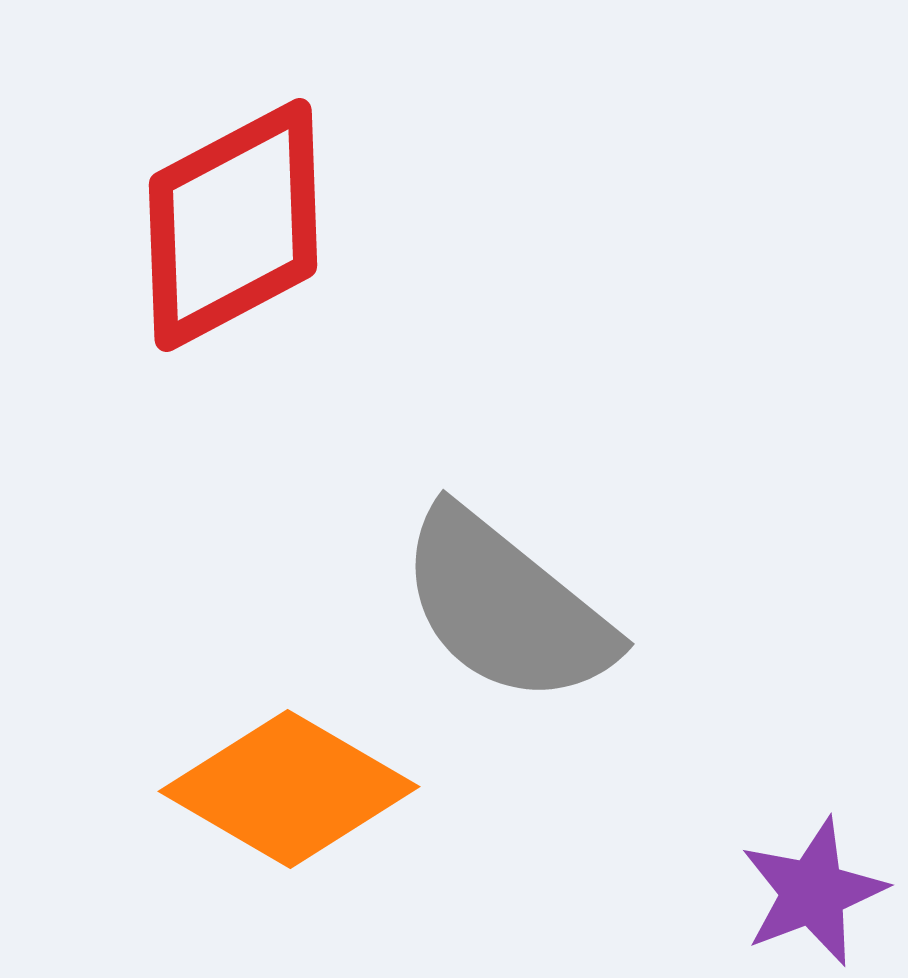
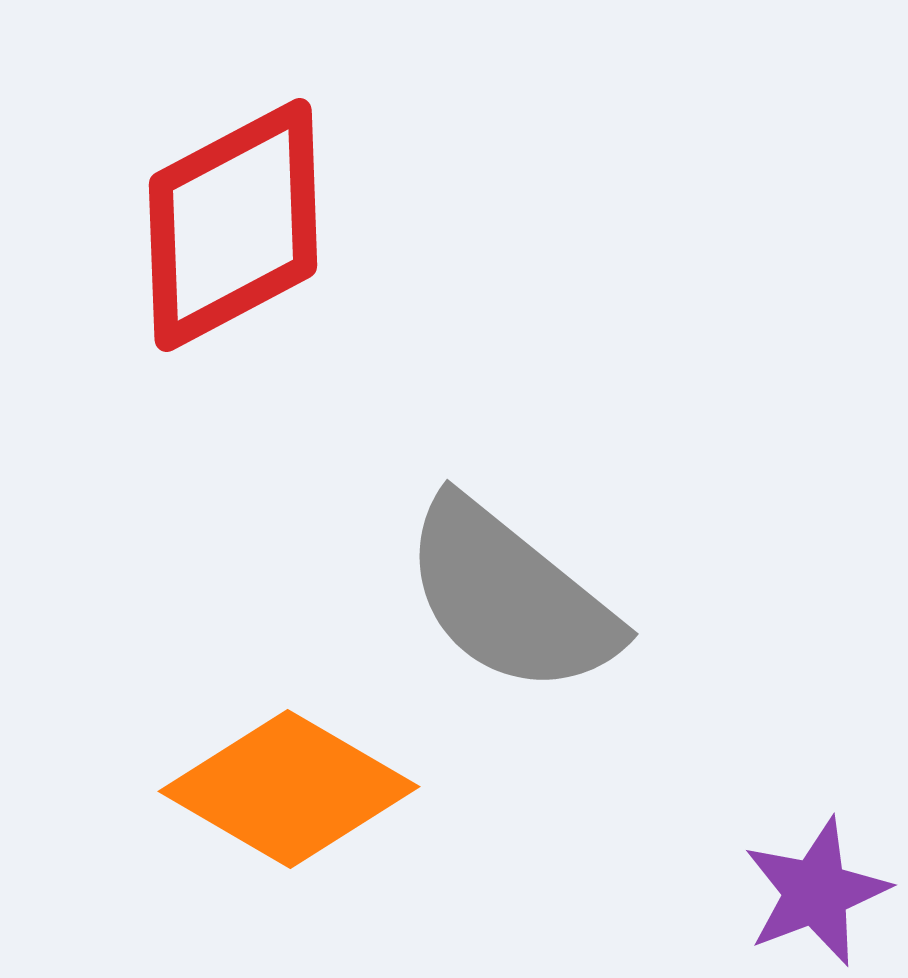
gray semicircle: moved 4 px right, 10 px up
purple star: moved 3 px right
